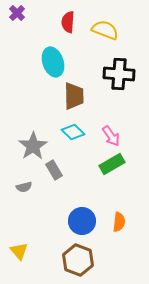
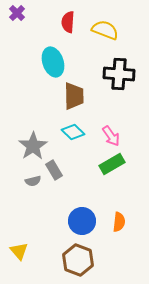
gray semicircle: moved 9 px right, 6 px up
